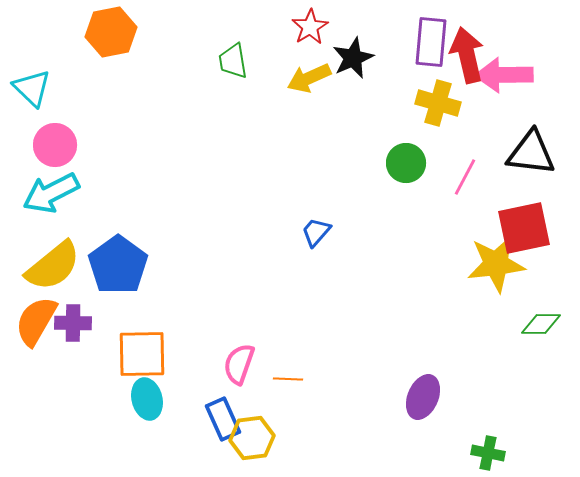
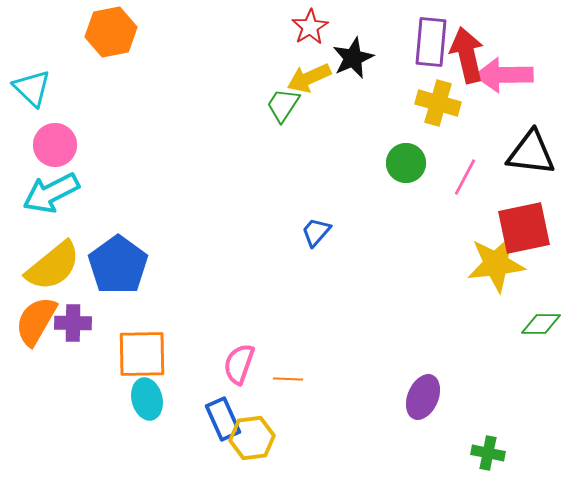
green trapezoid: moved 50 px right, 44 px down; rotated 42 degrees clockwise
